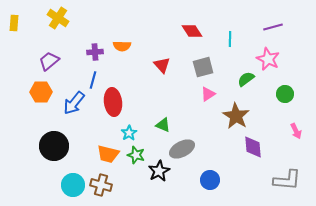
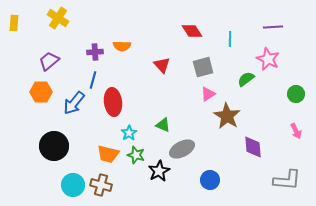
purple line: rotated 12 degrees clockwise
green circle: moved 11 px right
brown star: moved 9 px left
